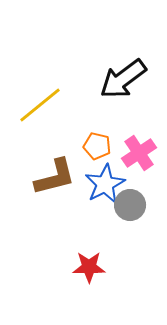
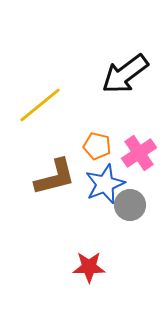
black arrow: moved 2 px right, 5 px up
blue star: rotated 6 degrees clockwise
